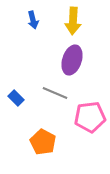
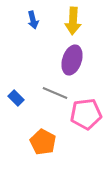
pink pentagon: moved 4 px left, 3 px up
